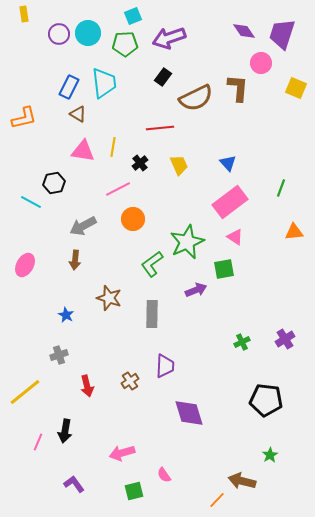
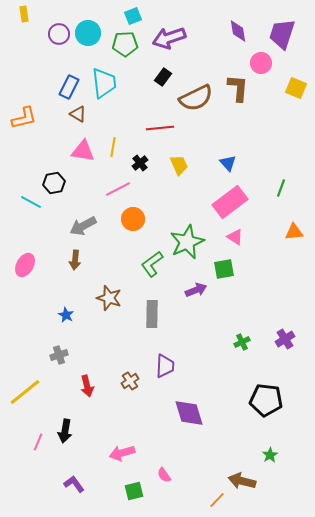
purple diamond at (244, 31): moved 6 px left; rotated 25 degrees clockwise
